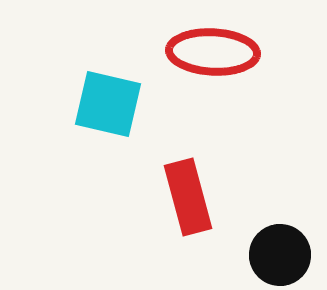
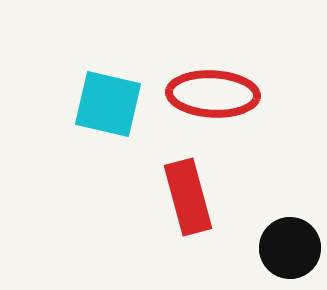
red ellipse: moved 42 px down
black circle: moved 10 px right, 7 px up
